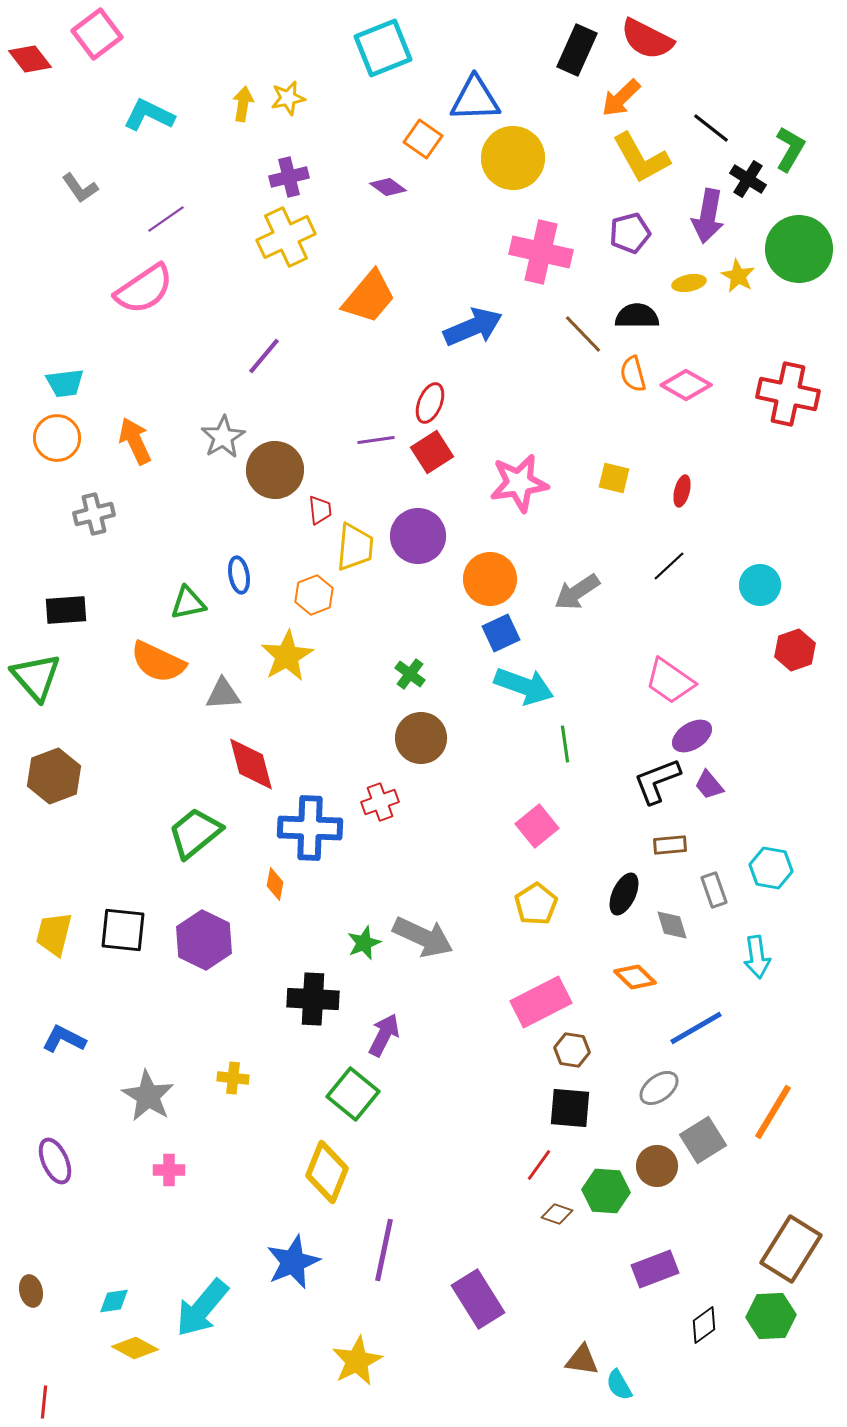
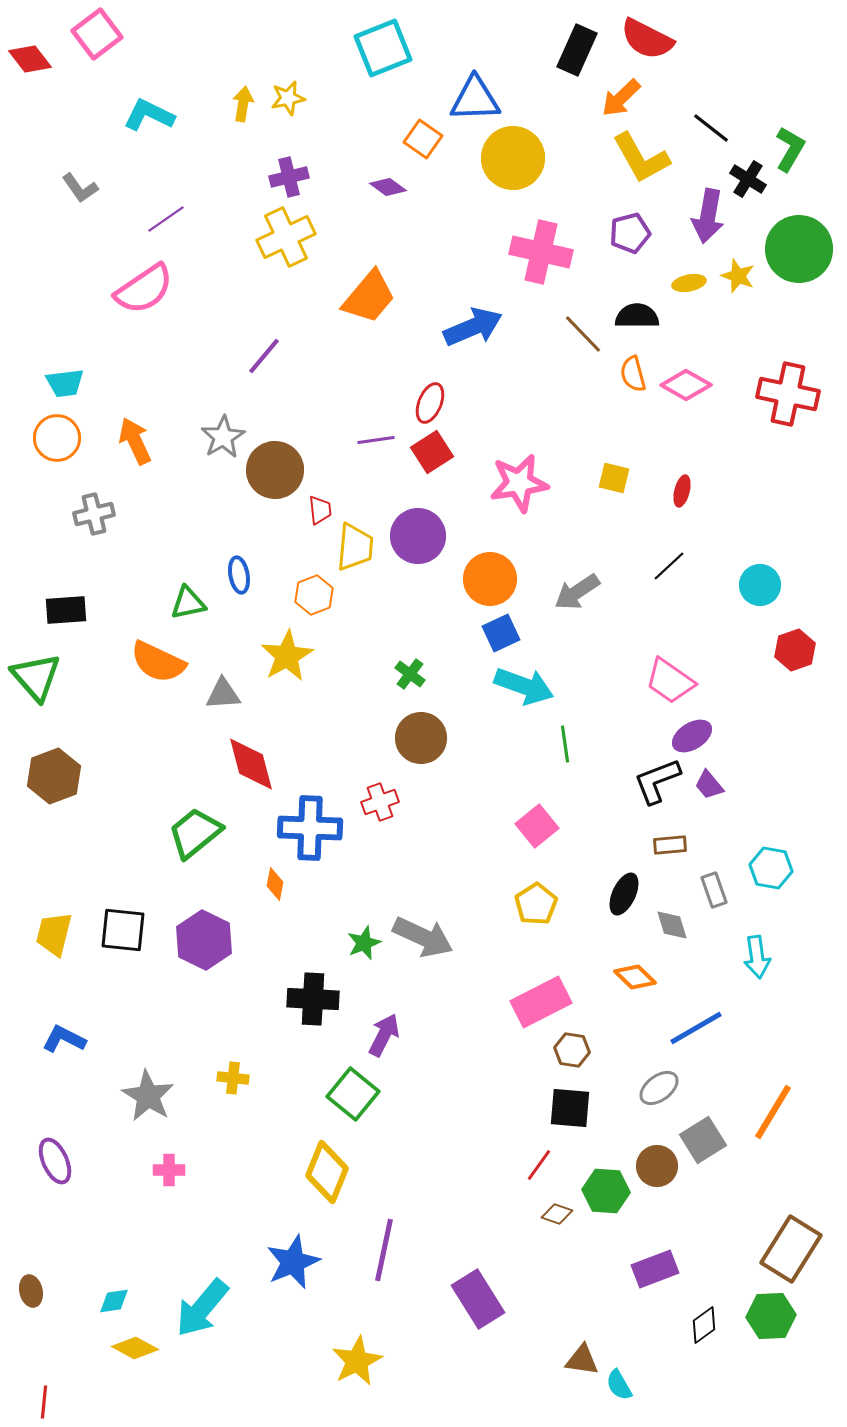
yellow star at (738, 276): rotated 8 degrees counterclockwise
